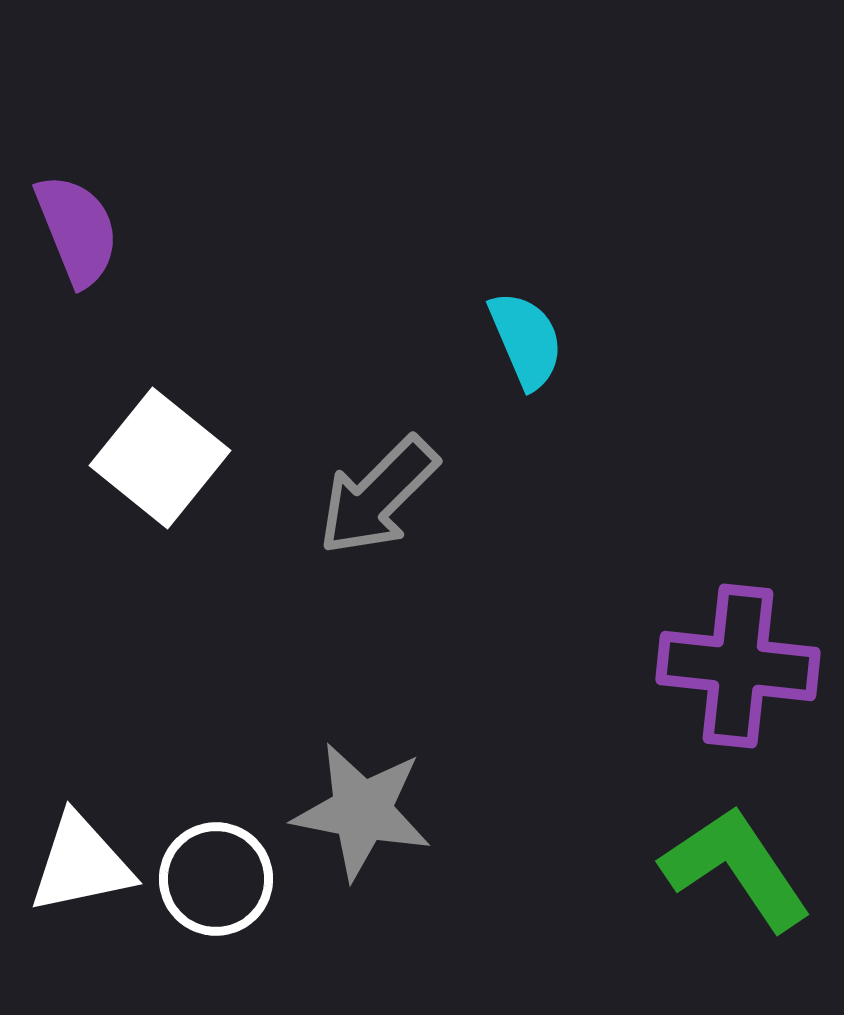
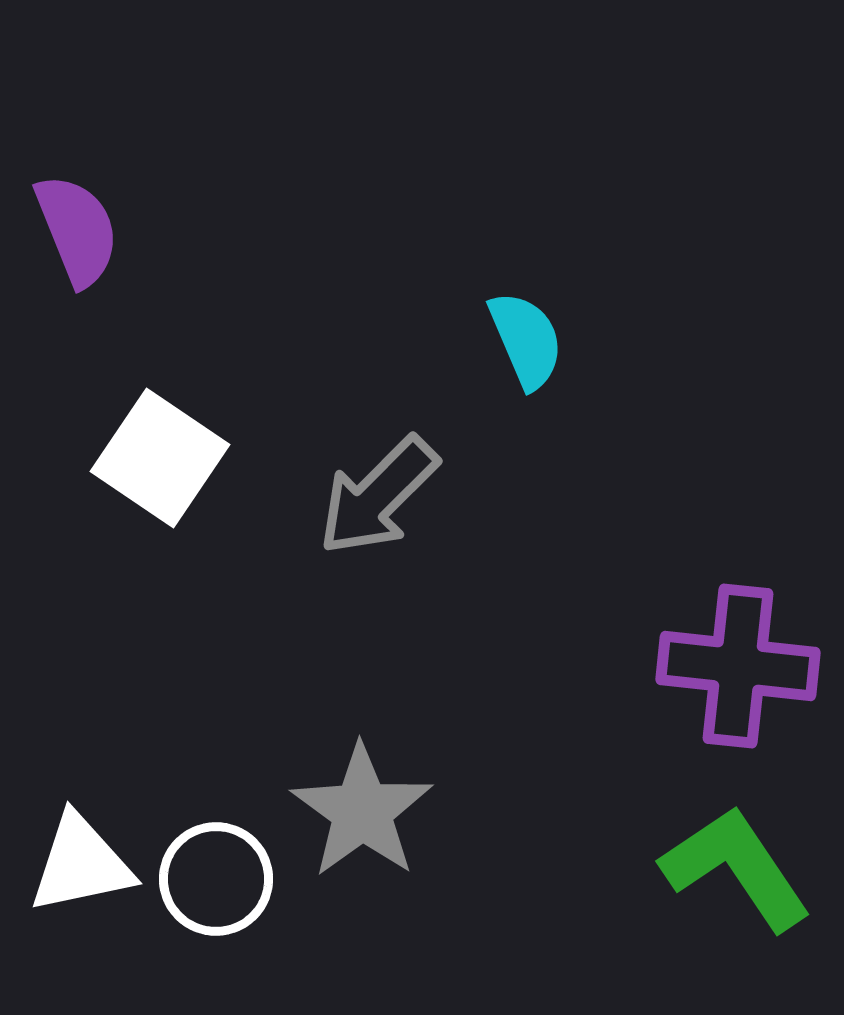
white square: rotated 5 degrees counterclockwise
gray star: rotated 25 degrees clockwise
